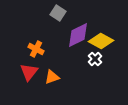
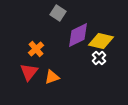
yellow diamond: rotated 15 degrees counterclockwise
orange cross: rotated 21 degrees clockwise
white cross: moved 4 px right, 1 px up
